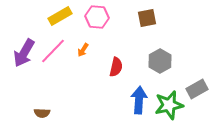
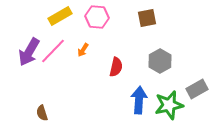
purple arrow: moved 5 px right, 1 px up
brown semicircle: rotated 70 degrees clockwise
